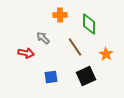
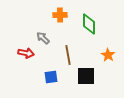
brown line: moved 7 px left, 8 px down; rotated 24 degrees clockwise
orange star: moved 2 px right, 1 px down
black square: rotated 24 degrees clockwise
